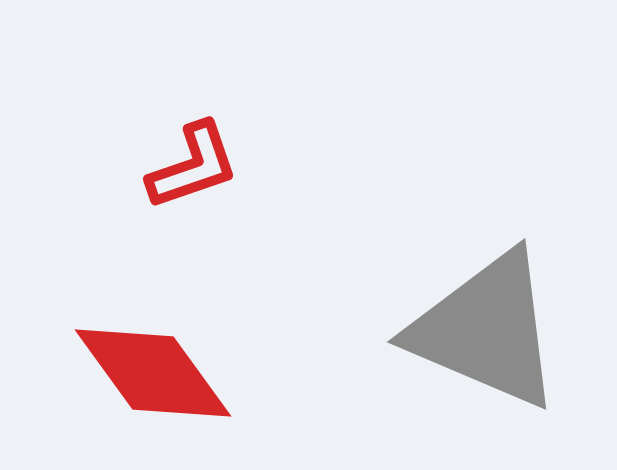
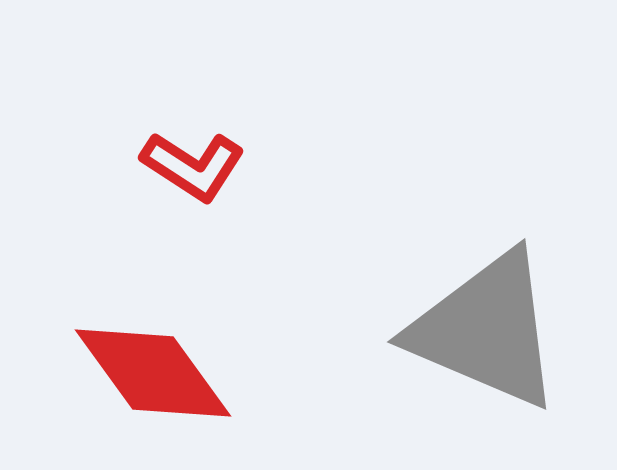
red L-shape: rotated 52 degrees clockwise
